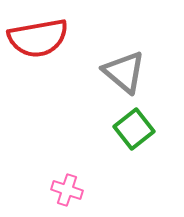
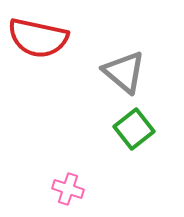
red semicircle: rotated 22 degrees clockwise
pink cross: moved 1 px right, 1 px up
